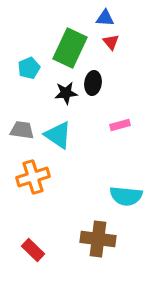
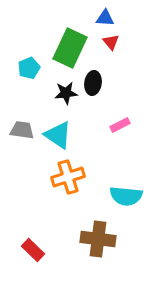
pink rectangle: rotated 12 degrees counterclockwise
orange cross: moved 35 px right
